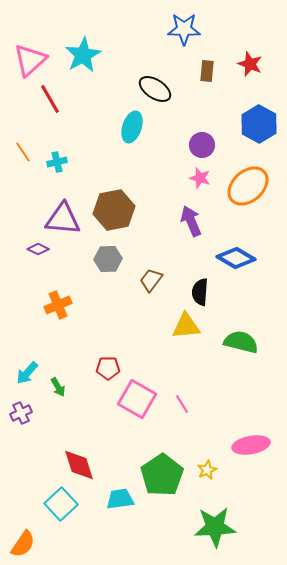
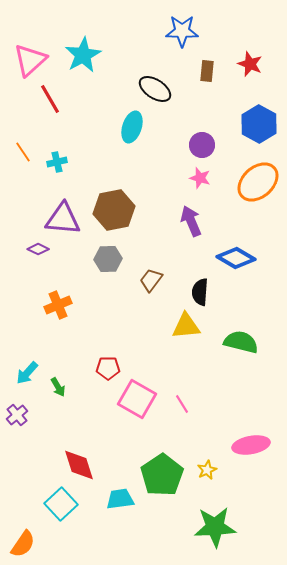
blue star: moved 2 px left, 2 px down
orange ellipse: moved 10 px right, 4 px up
purple cross: moved 4 px left, 2 px down; rotated 15 degrees counterclockwise
